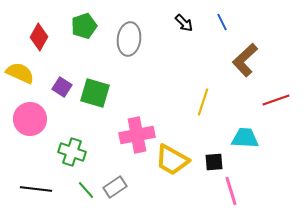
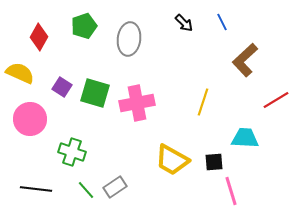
red line: rotated 12 degrees counterclockwise
pink cross: moved 32 px up
